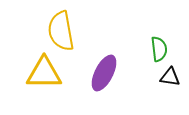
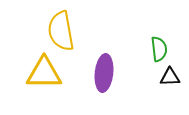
purple ellipse: rotated 21 degrees counterclockwise
black triangle: rotated 10 degrees counterclockwise
